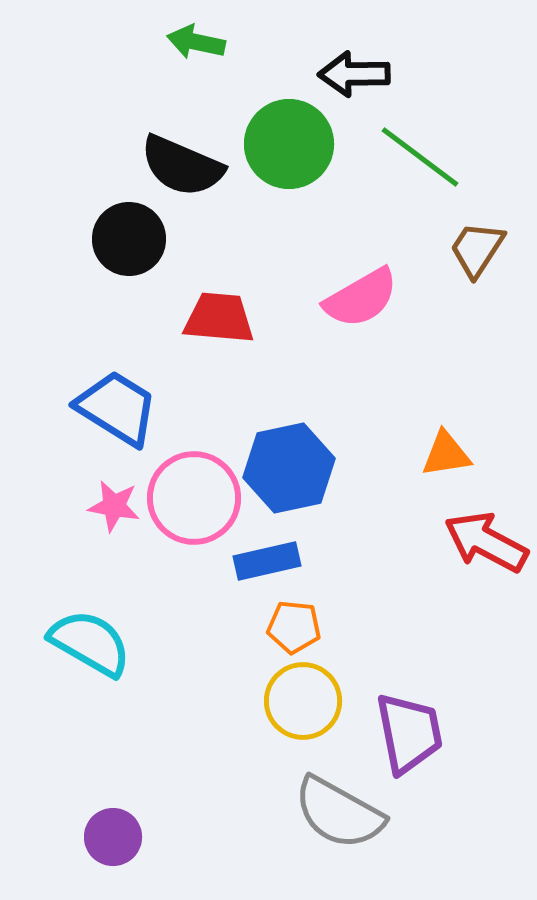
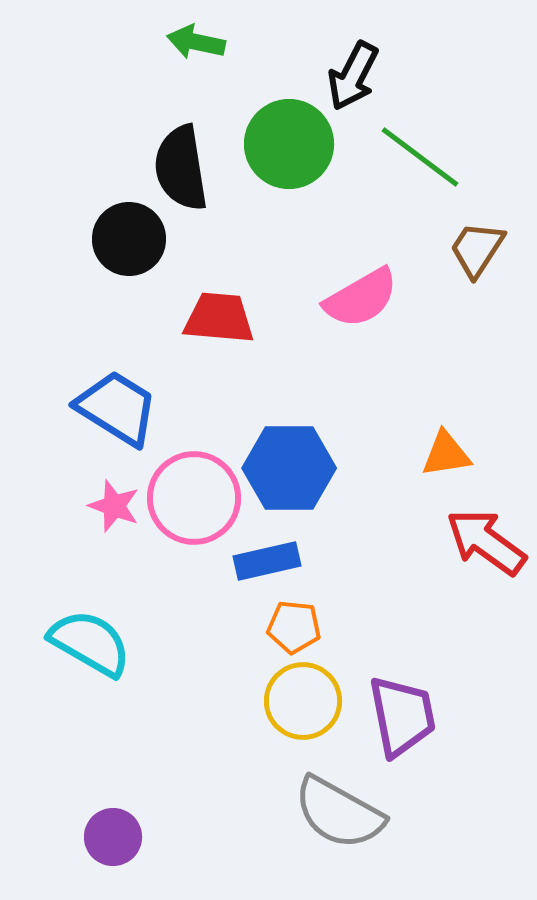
black arrow: moved 1 px left, 2 px down; rotated 62 degrees counterclockwise
black semicircle: moved 1 px left, 2 px down; rotated 58 degrees clockwise
blue hexagon: rotated 12 degrees clockwise
pink star: rotated 10 degrees clockwise
red arrow: rotated 8 degrees clockwise
purple trapezoid: moved 7 px left, 17 px up
